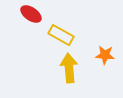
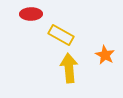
red ellipse: rotated 35 degrees counterclockwise
orange star: rotated 24 degrees clockwise
